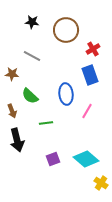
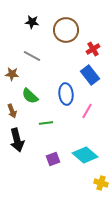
blue rectangle: rotated 18 degrees counterclockwise
cyan diamond: moved 1 px left, 4 px up
yellow cross: rotated 16 degrees counterclockwise
